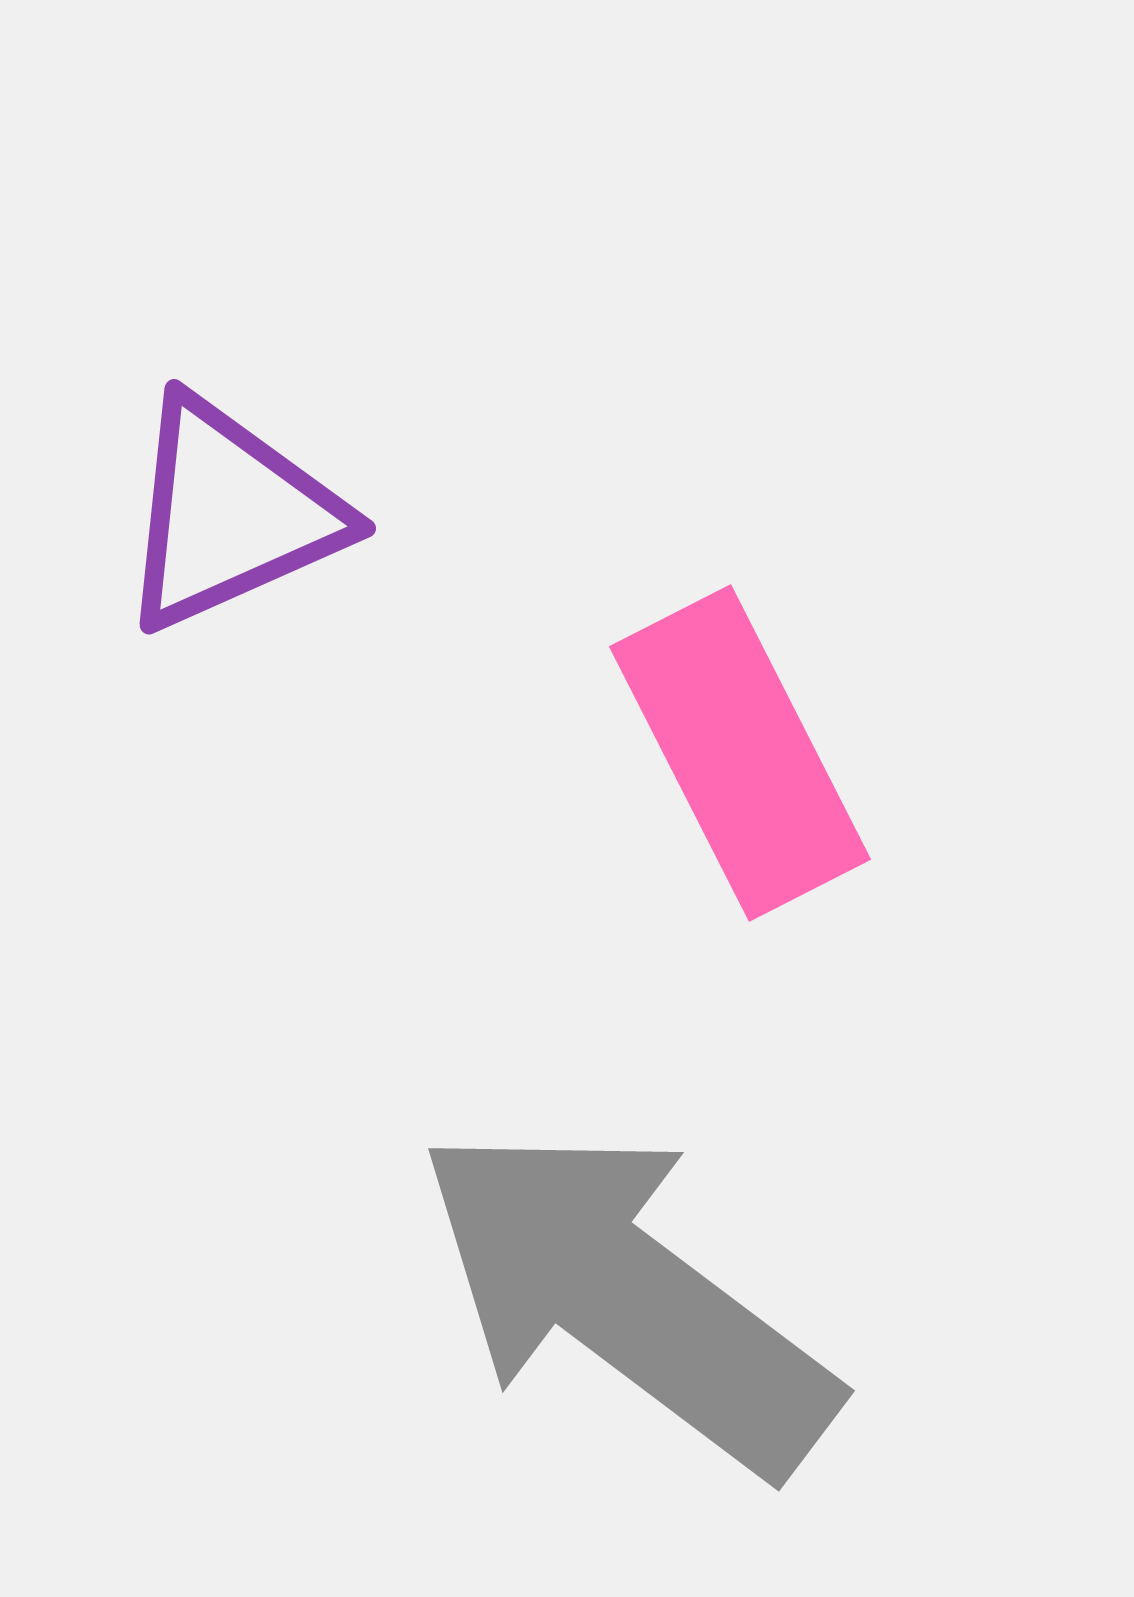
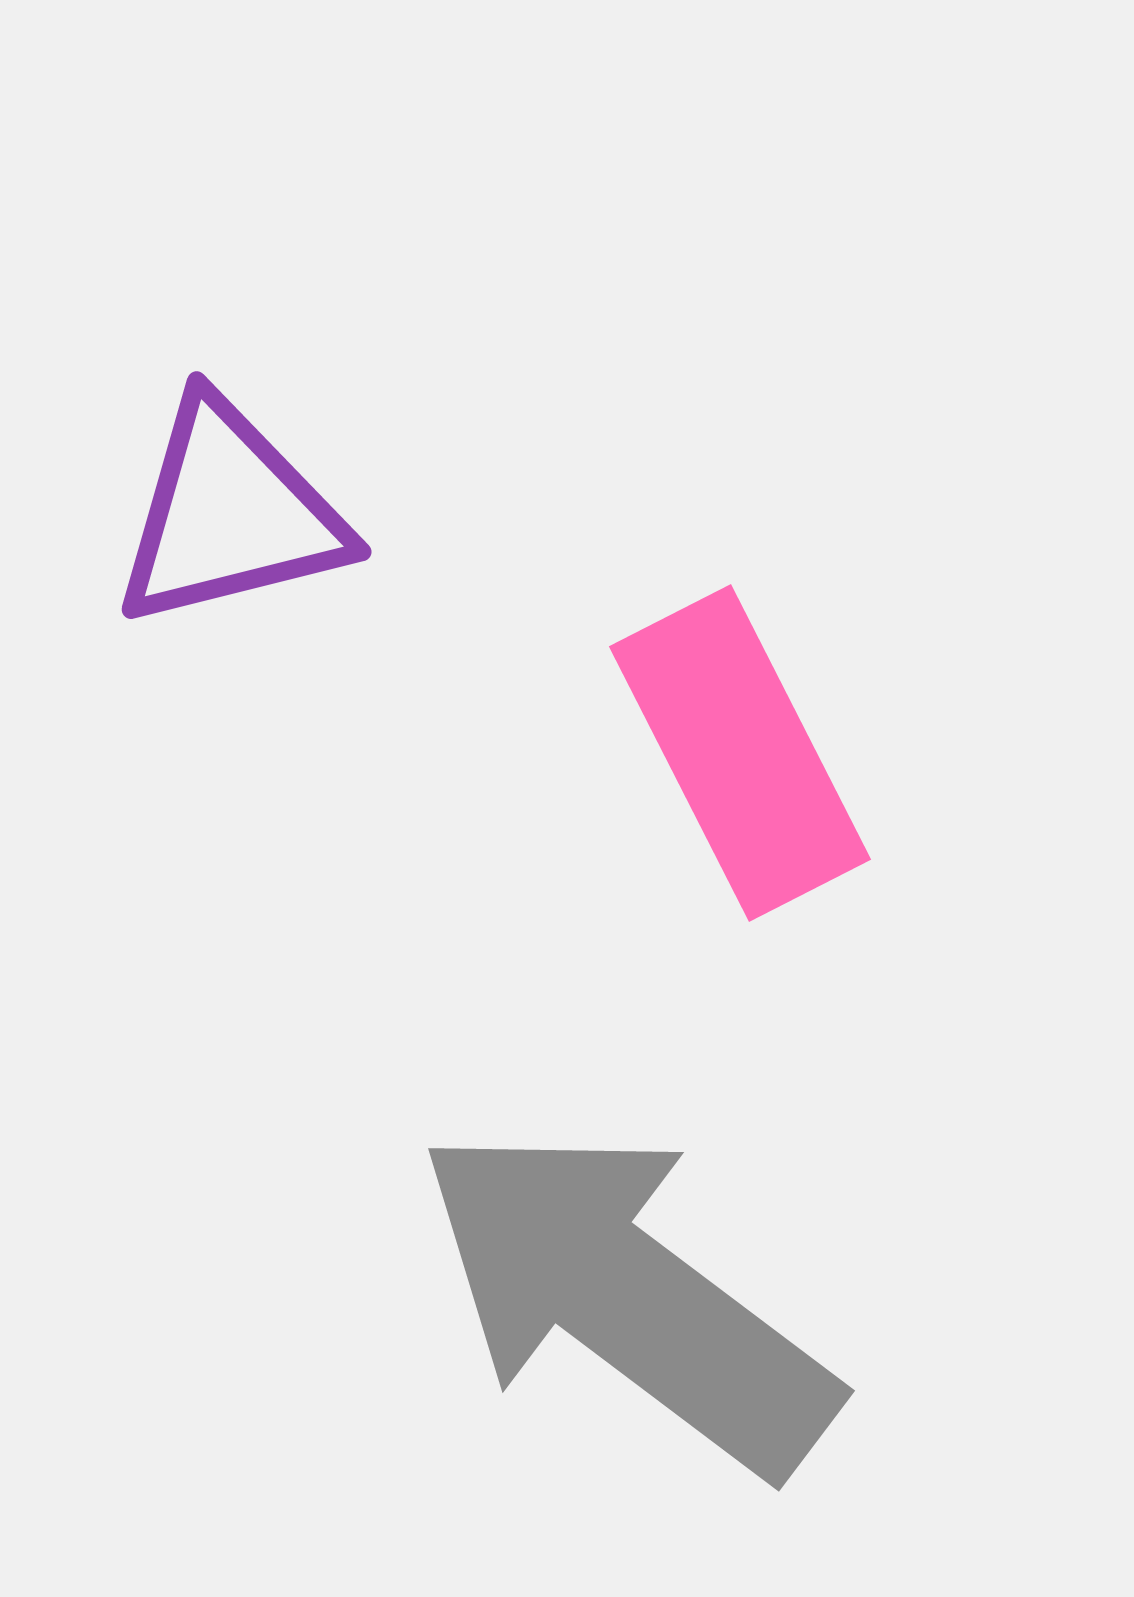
purple triangle: rotated 10 degrees clockwise
